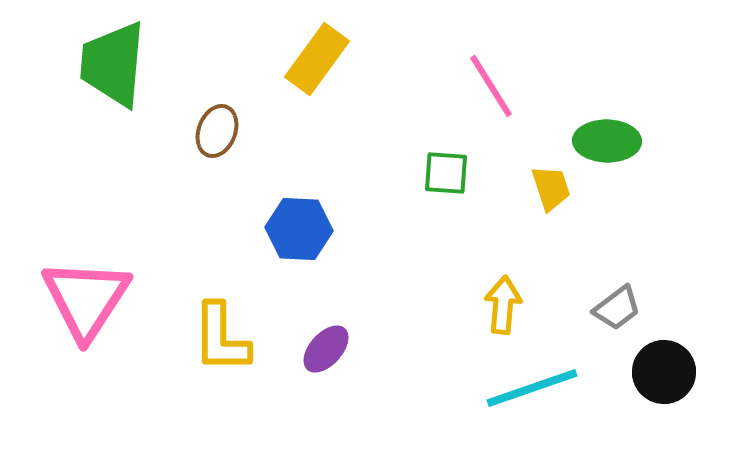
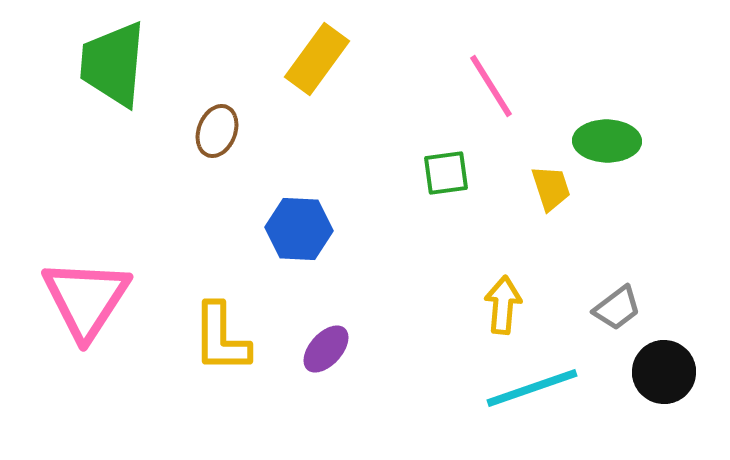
green square: rotated 12 degrees counterclockwise
